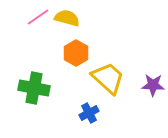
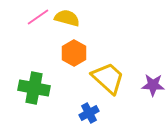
orange hexagon: moved 2 px left
